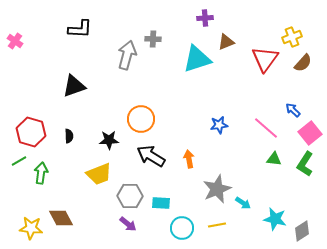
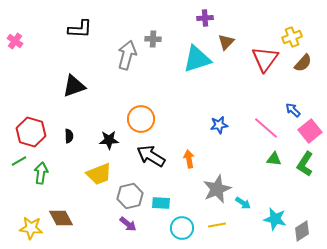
brown triangle: rotated 24 degrees counterclockwise
pink square: moved 2 px up
gray hexagon: rotated 15 degrees counterclockwise
